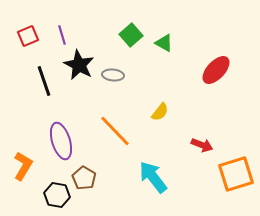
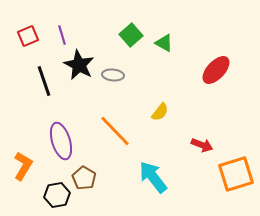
black hexagon: rotated 20 degrees counterclockwise
